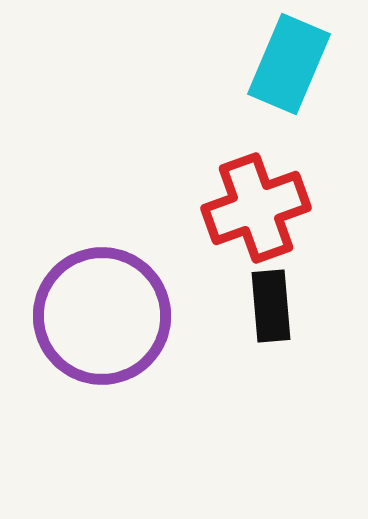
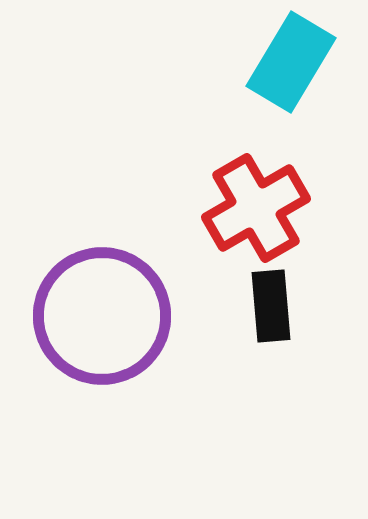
cyan rectangle: moved 2 px right, 2 px up; rotated 8 degrees clockwise
red cross: rotated 10 degrees counterclockwise
